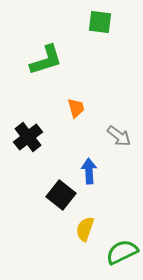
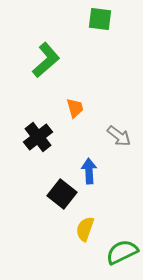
green square: moved 3 px up
green L-shape: rotated 24 degrees counterclockwise
orange trapezoid: moved 1 px left
black cross: moved 10 px right
black square: moved 1 px right, 1 px up
